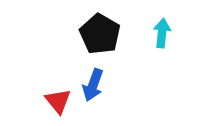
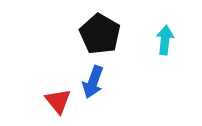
cyan arrow: moved 3 px right, 7 px down
blue arrow: moved 3 px up
